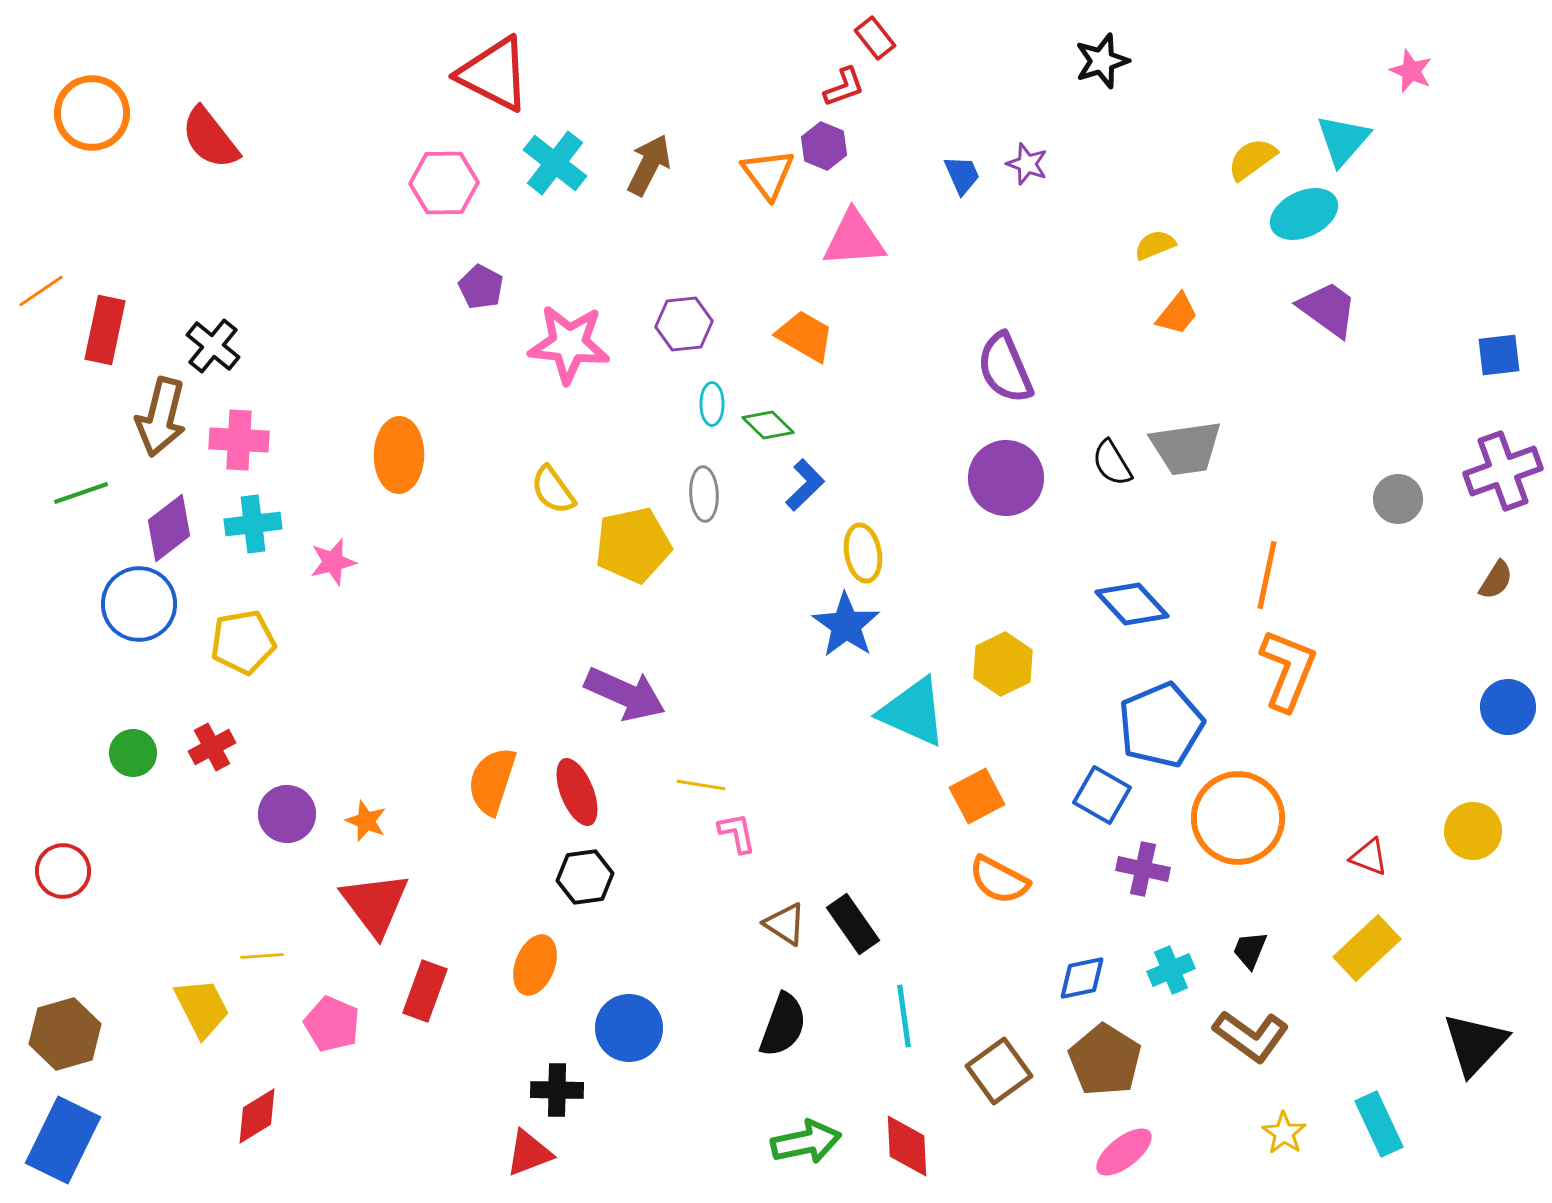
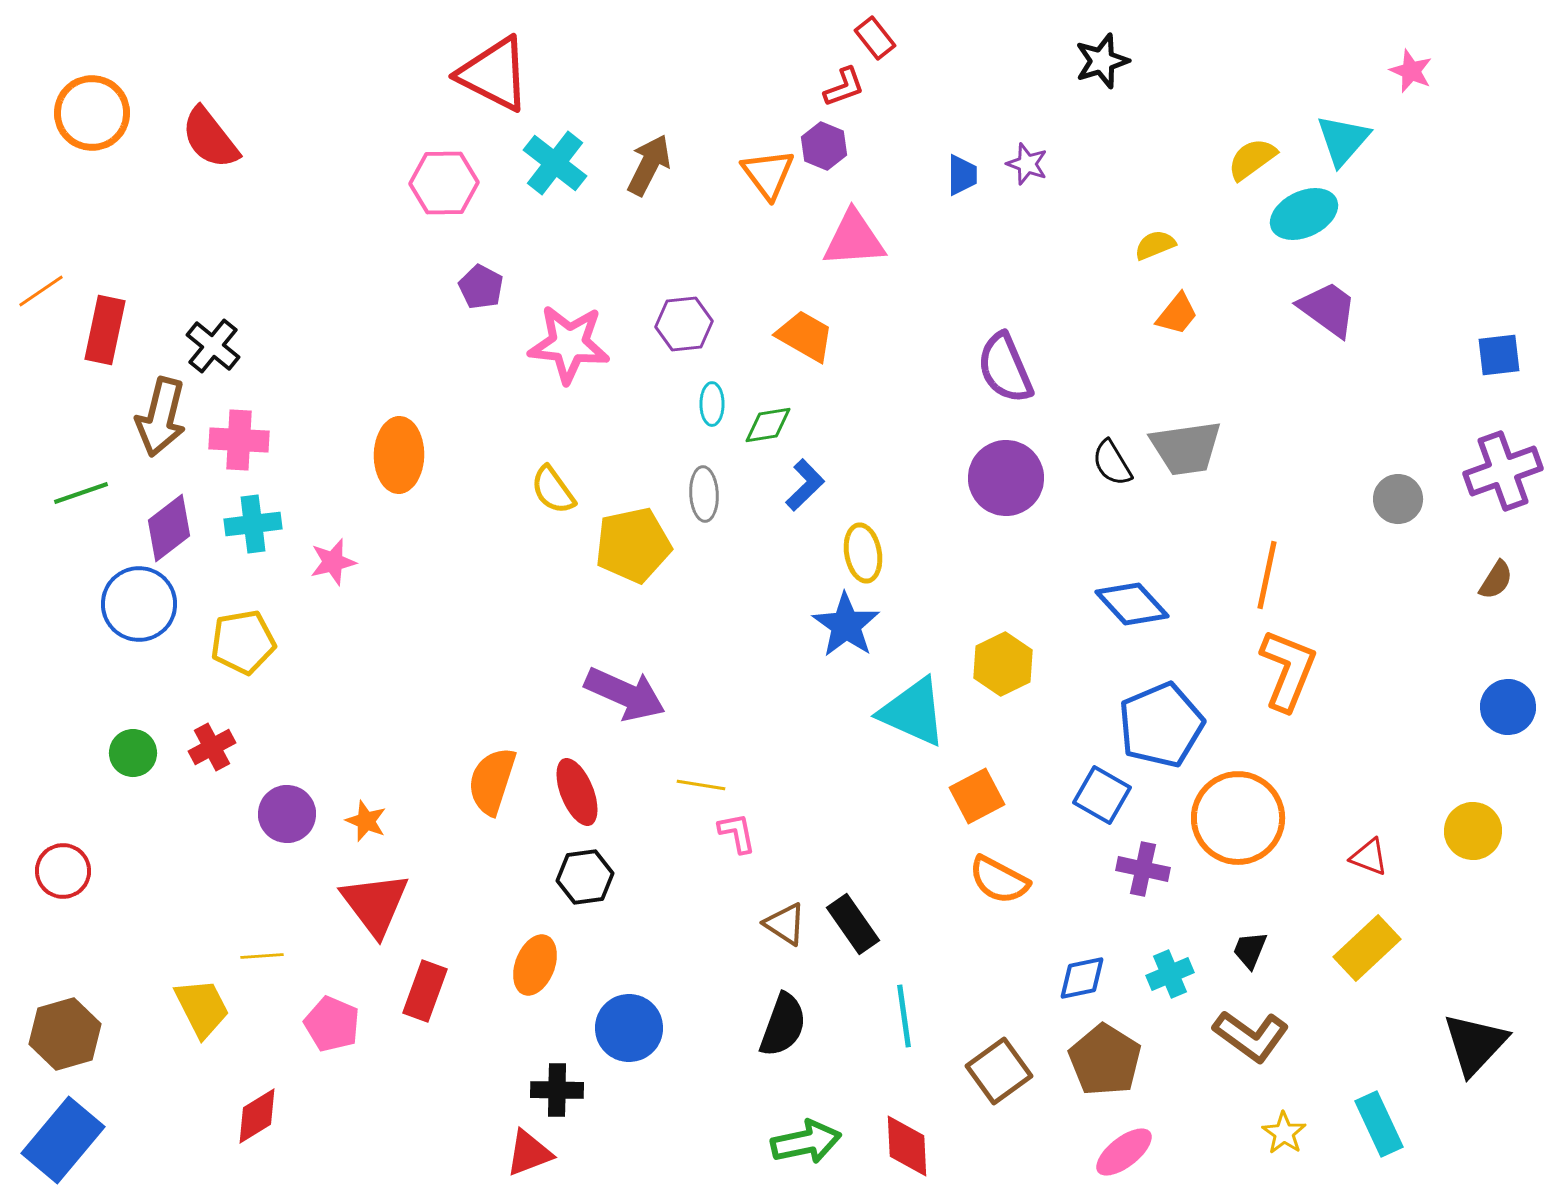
blue trapezoid at (962, 175): rotated 24 degrees clockwise
green diamond at (768, 425): rotated 54 degrees counterclockwise
cyan cross at (1171, 970): moved 1 px left, 4 px down
blue rectangle at (63, 1140): rotated 14 degrees clockwise
